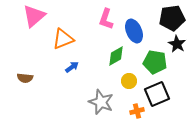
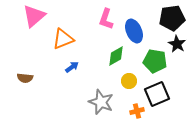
green pentagon: moved 1 px up
